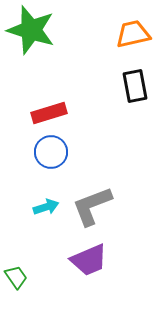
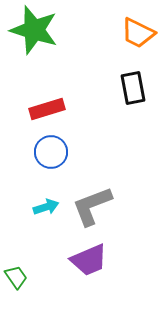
green star: moved 3 px right
orange trapezoid: moved 5 px right, 1 px up; rotated 141 degrees counterclockwise
black rectangle: moved 2 px left, 2 px down
red rectangle: moved 2 px left, 4 px up
